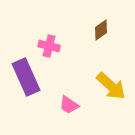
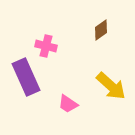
pink cross: moved 3 px left
pink trapezoid: moved 1 px left, 1 px up
